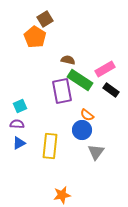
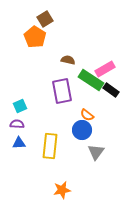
green rectangle: moved 11 px right
blue triangle: rotated 24 degrees clockwise
orange star: moved 5 px up
